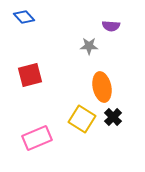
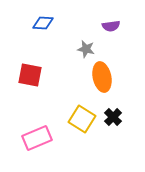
blue diamond: moved 19 px right, 6 px down; rotated 45 degrees counterclockwise
purple semicircle: rotated 12 degrees counterclockwise
gray star: moved 3 px left, 3 px down; rotated 12 degrees clockwise
red square: rotated 25 degrees clockwise
orange ellipse: moved 10 px up
